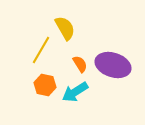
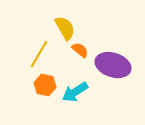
yellow line: moved 2 px left, 4 px down
orange semicircle: moved 14 px up; rotated 18 degrees counterclockwise
